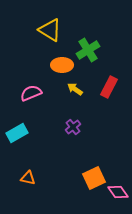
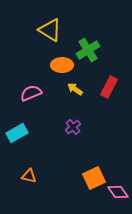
orange triangle: moved 1 px right, 2 px up
